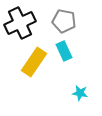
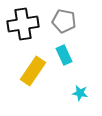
black cross: moved 3 px right, 1 px down; rotated 16 degrees clockwise
cyan rectangle: moved 4 px down
yellow rectangle: moved 1 px left, 9 px down
